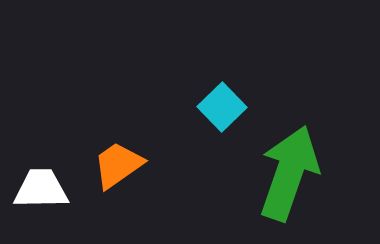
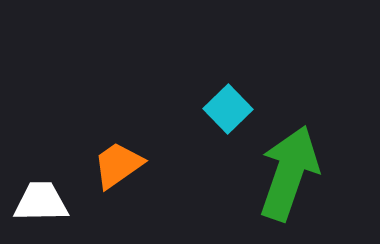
cyan square: moved 6 px right, 2 px down
white trapezoid: moved 13 px down
